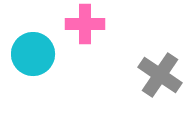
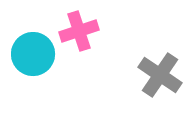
pink cross: moved 6 px left, 7 px down; rotated 18 degrees counterclockwise
